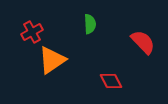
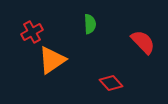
red diamond: moved 2 px down; rotated 15 degrees counterclockwise
